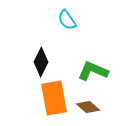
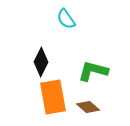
cyan semicircle: moved 1 px left, 1 px up
green L-shape: rotated 8 degrees counterclockwise
orange rectangle: moved 1 px left, 1 px up
